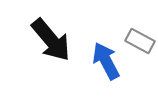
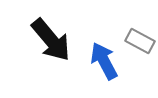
blue arrow: moved 2 px left
